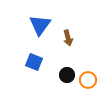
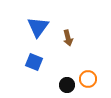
blue triangle: moved 2 px left, 2 px down
black circle: moved 10 px down
orange circle: moved 1 px up
